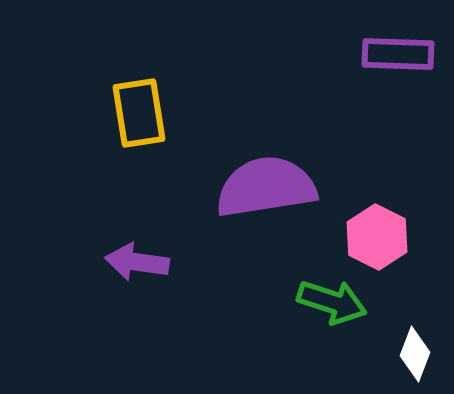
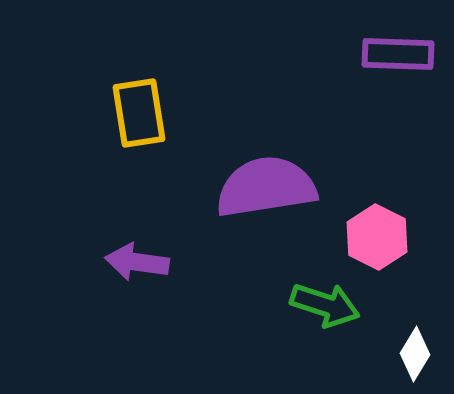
green arrow: moved 7 px left, 3 px down
white diamond: rotated 10 degrees clockwise
